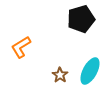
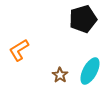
black pentagon: moved 2 px right
orange L-shape: moved 2 px left, 3 px down
